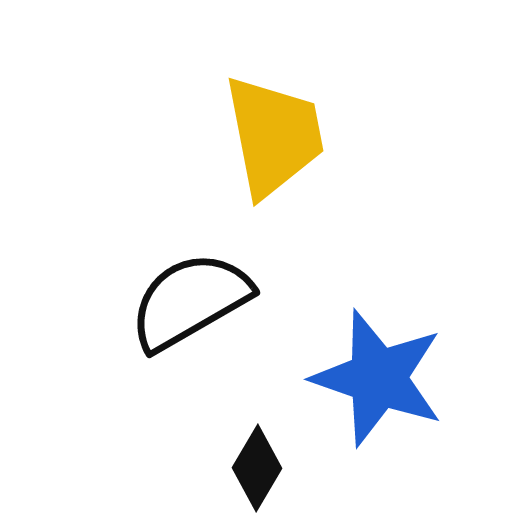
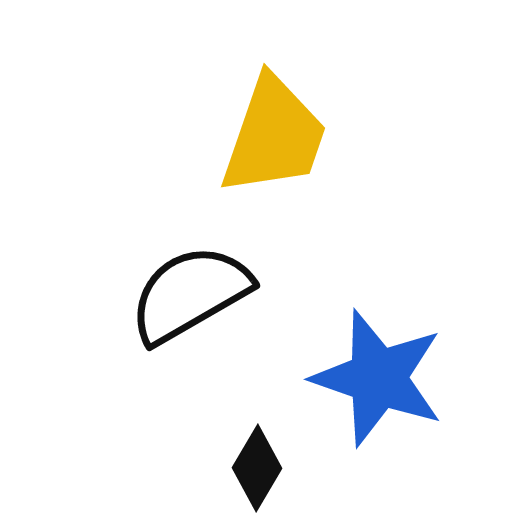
yellow trapezoid: rotated 30 degrees clockwise
black semicircle: moved 7 px up
